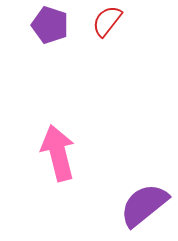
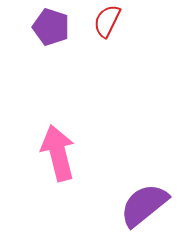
red semicircle: rotated 12 degrees counterclockwise
purple pentagon: moved 1 px right, 2 px down
